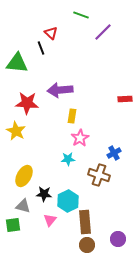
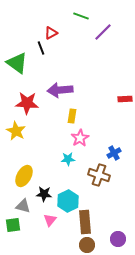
green line: moved 1 px down
red triangle: rotated 48 degrees clockwise
green triangle: rotated 30 degrees clockwise
